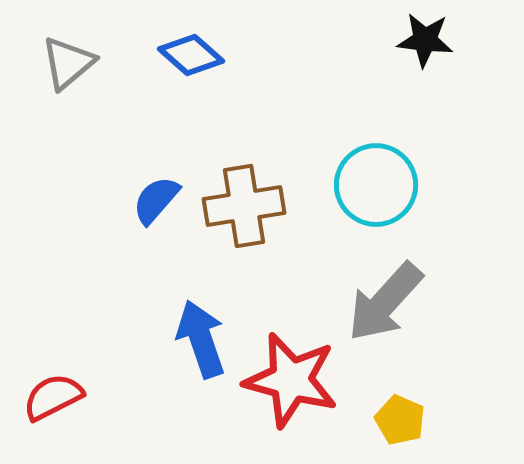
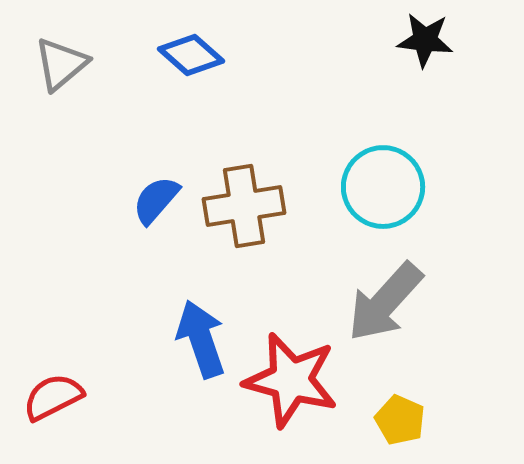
gray triangle: moved 7 px left, 1 px down
cyan circle: moved 7 px right, 2 px down
